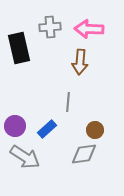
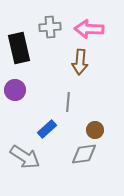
purple circle: moved 36 px up
